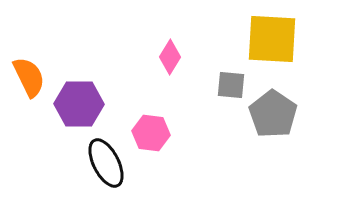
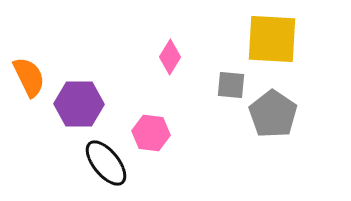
black ellipse: rotated 12 degrees counterclockwise
